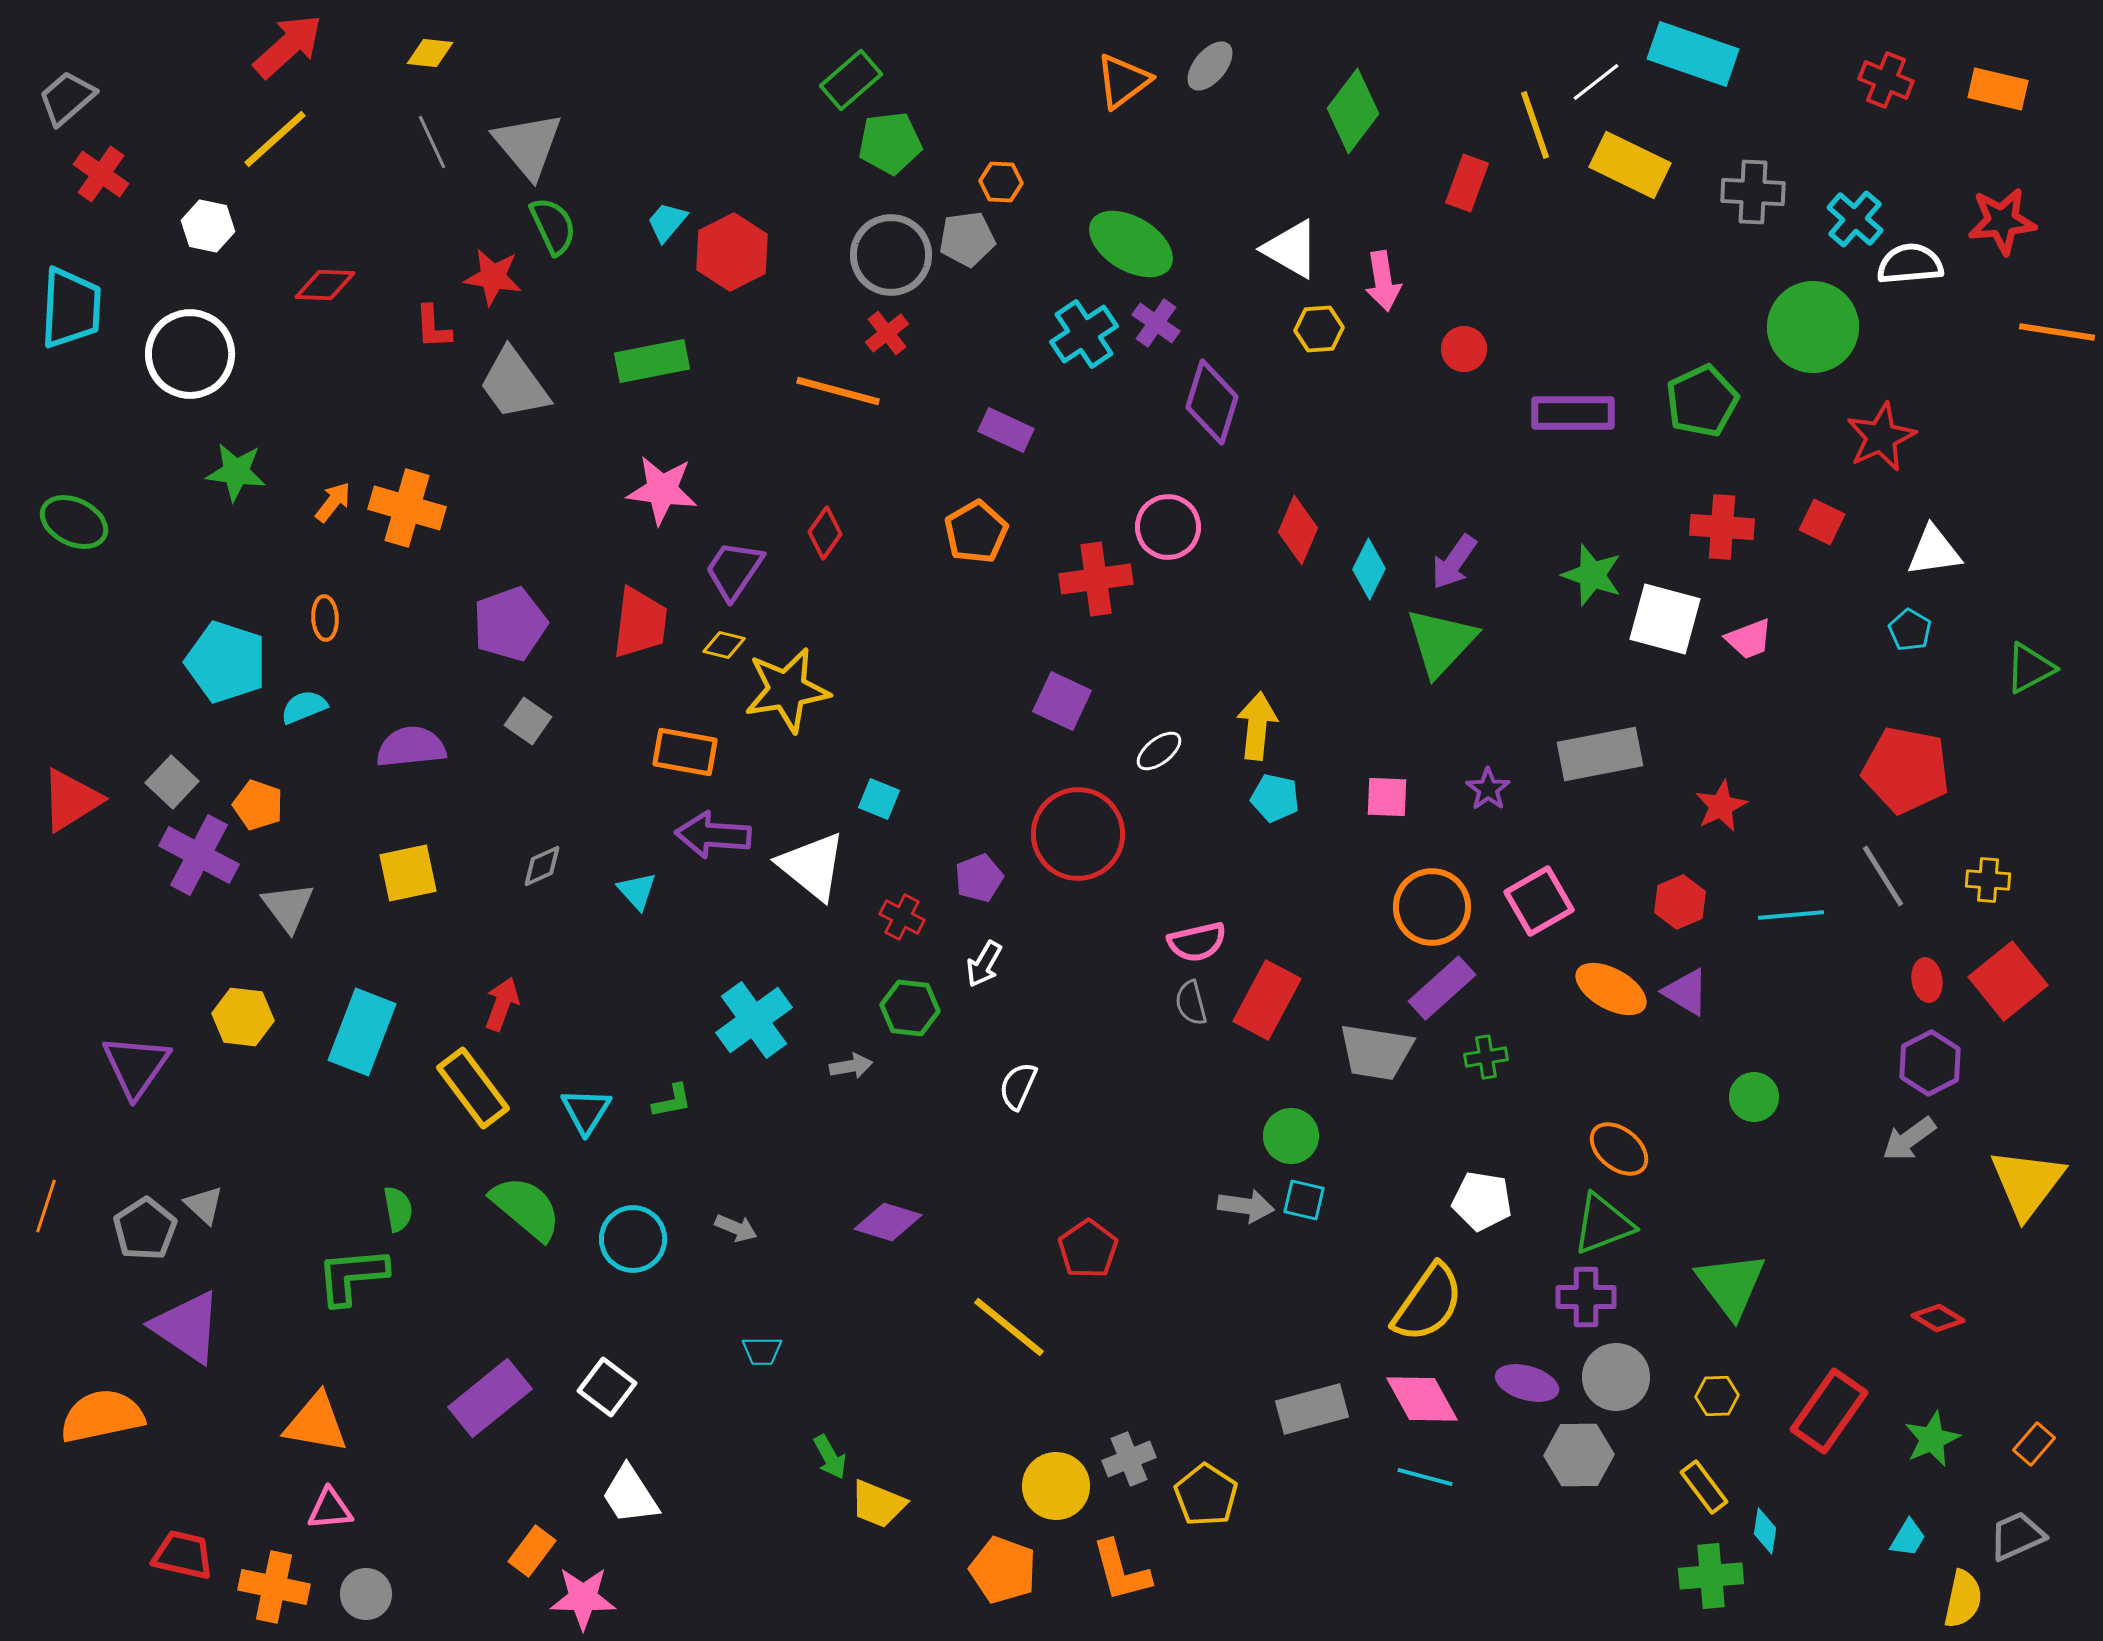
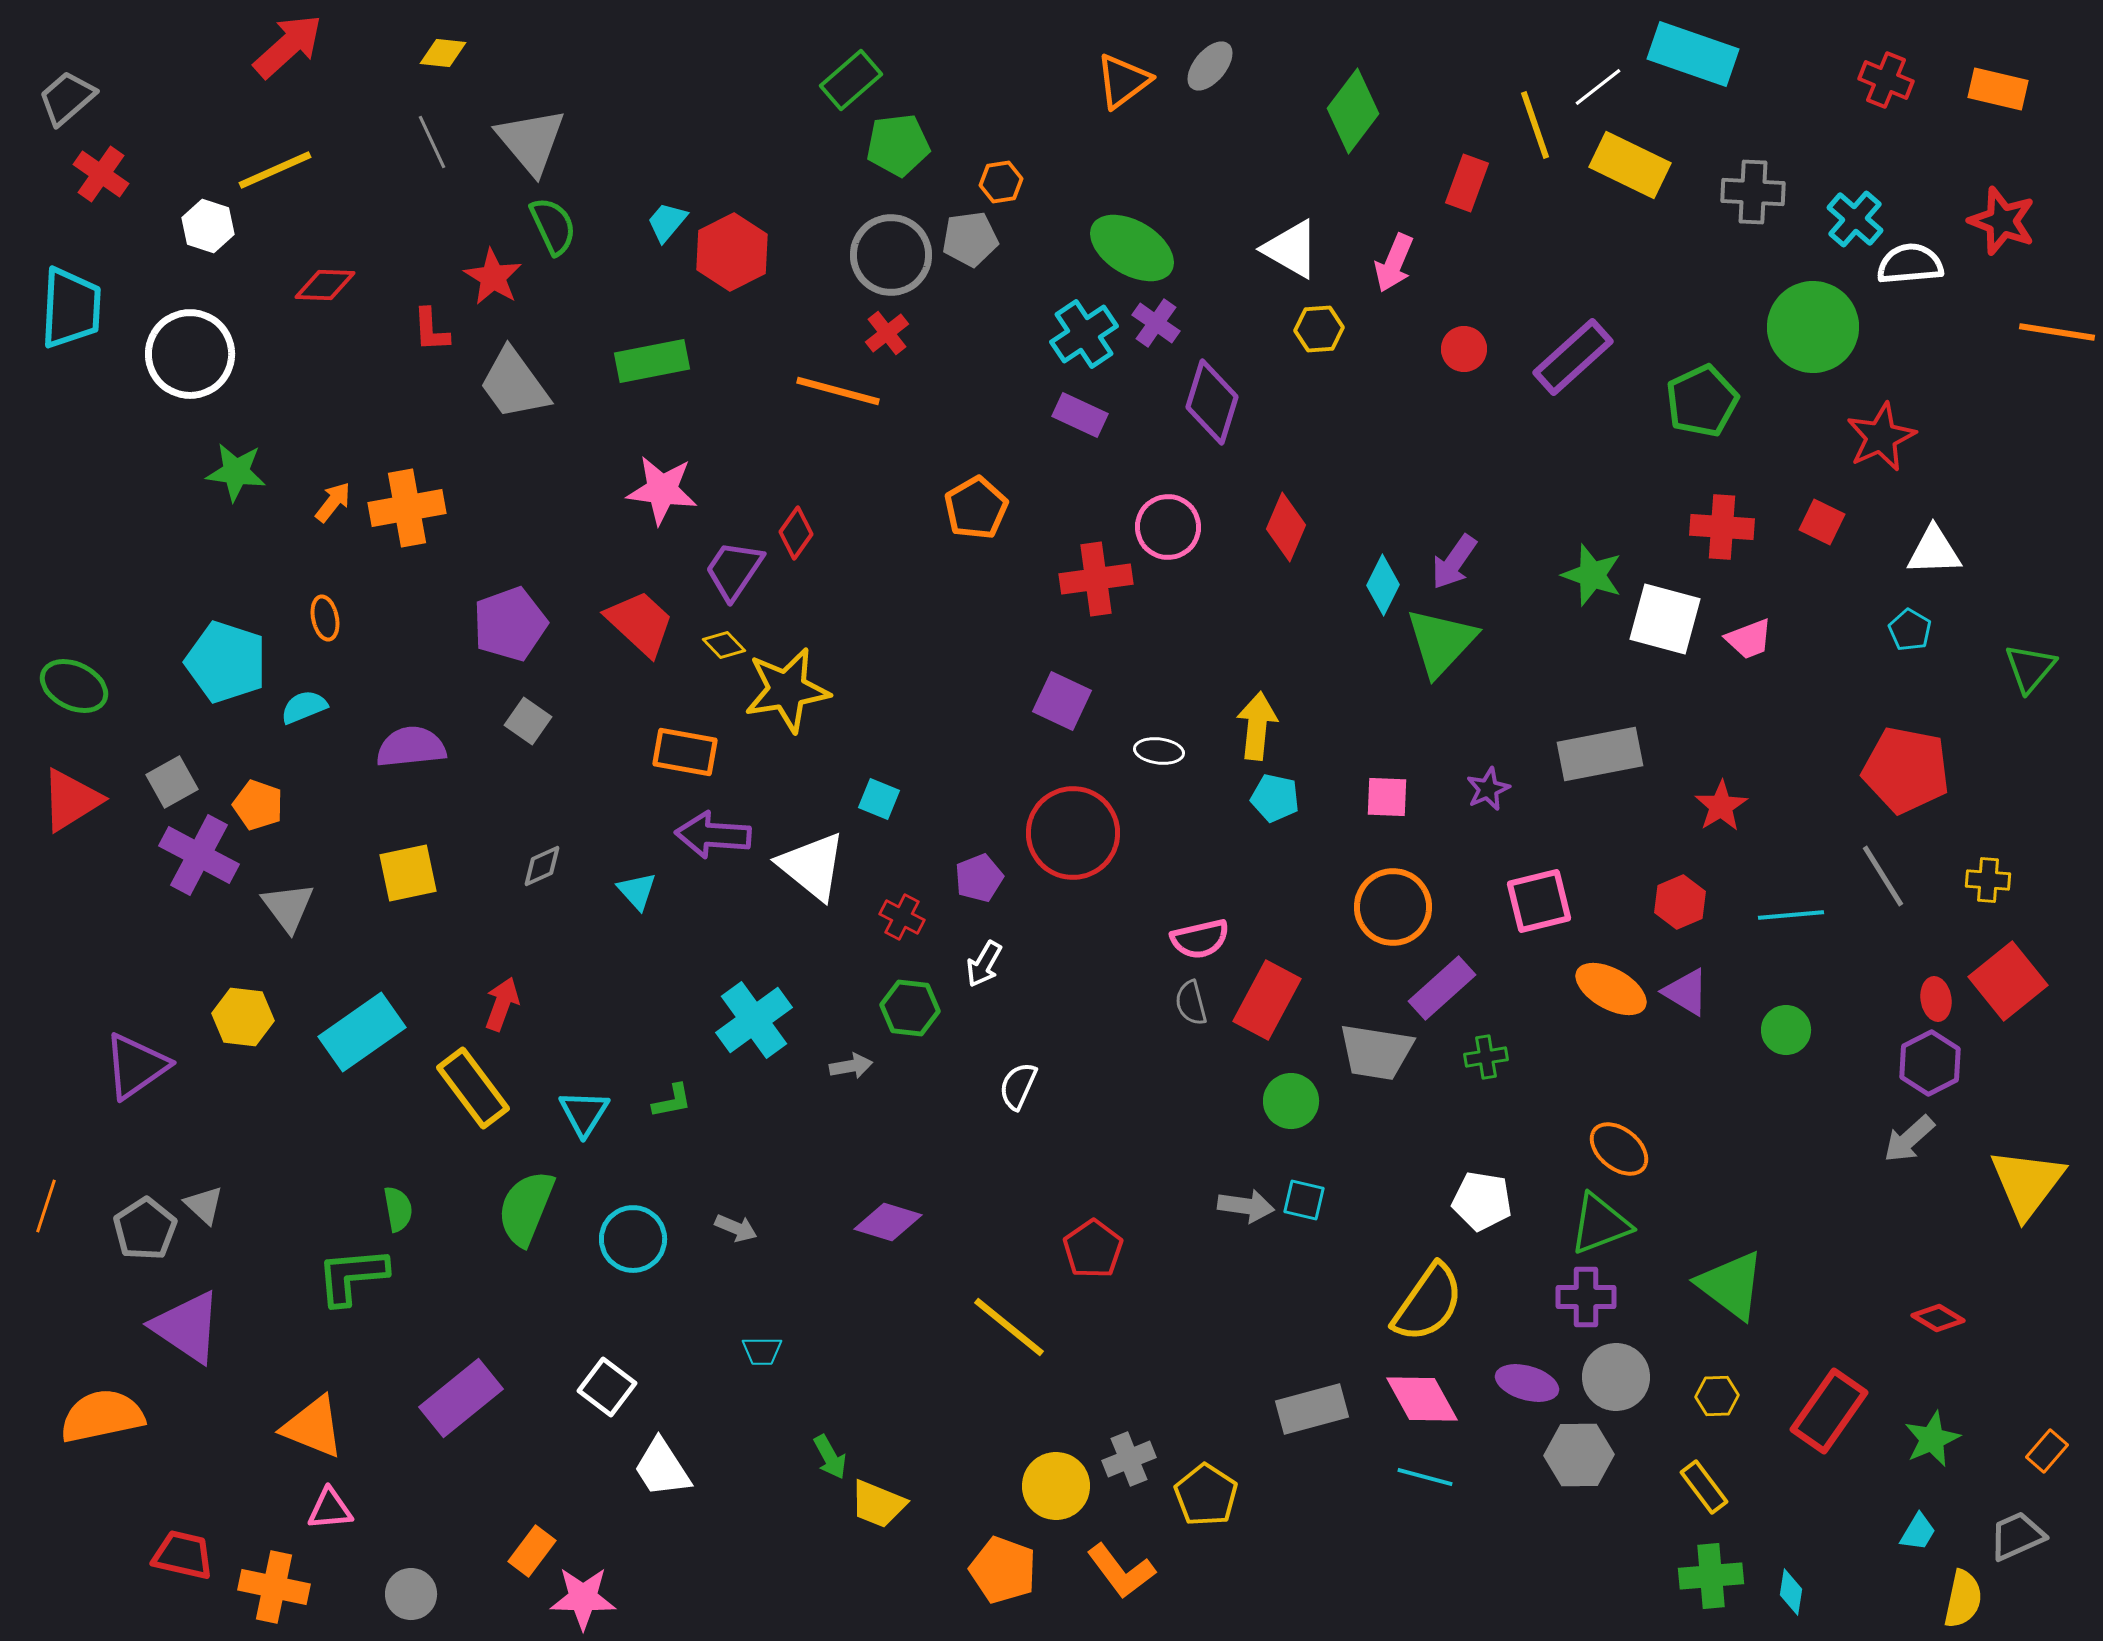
yellow diamond at (430, 53): moved 13 px right
white line at (1596, 82): moved 2 px right, 5 px down
yellow line at (275, 139): moved 31 px down; rotated 18 degrees clockwise
green pentagon at (890, 143): moved 8 px right, 2 px down
gray triangle at (528, 145): moved 3 px right, 4 px up
orange hexagon at (1001, 182): rotated 12 degrees counterclockwise
red star at (2002, 221): rotated 26 degrees clockwise
white hexagon at (208, 226): rotated 6 degrees clockwise
gray pentagon at (967, 239): moved 3 px right
green ellipse at (1131, 244): moved 1 px right, 4 px down
red star at (493, 277): rotated 22 degrees clockwise
pink arrow at (1383, 281): moved 11 px right, 18 px up; rotated 32 degrees clockwise
red L-shape at (433, 327): moved 2 px left, 3 px down
purple rectangle at (1573, 413): moved 56 px up; rotated 42 degrees counterclockwise
purple rectangle at (1006, 430): moved 74 px right, 15 px up
orange cross at (407, 508): rotated 26 degrees counterclockwise
green ellipse at (74, 522): moved 164 px down
red diamond at (1298, 530): moved 12 px left, 3 px up
orange pentagon at (976, 532): moved 24 px up
red diamond at (825, 533): moved 29 px left
white triangle at (1934, 551): rotated 6 degrees clockwise
cyan diamond at (1369, 569): moved 14 px right, 16 px down
orange ellipse at (325, 618): rotated 9 degrees counterclockwise
red trapezoid at (640, 623): rotated 54 degrees counterclockwise
yellow diamond at (724, 645): rotated 33 degrees clockwise
green triangle at (2030, 668): rotated 22 degrees counterclockwise
white ellipse at (1159, 751): rotated 45 degrees clockwise
gray square at (172, 782): rotated 18 degrees clockwise
purple star at (1488, 789): rotated 12 degrees clockwise
red star at (1721, 806): rotated 6 degrees counterclockwise
red circle at (1078, 834): moved 5 px left, 1 px up
pink square at (1539, 901): rotated 16 degrees clockwise
orange circle at (1432, 907): moved 39 px left
pink semicircle at (1197, 942): moved 3 px right, 3 px up
red ellipse at (1927, 980): moved 9 px right, 19 px down
cyan rectangle at (362, 1032): rotated 34 degrees clockwise
purple triangle at (136, 1066): rotated 20 degrees clockwise
green circle at (1754, 1097): moved 32 px right, 67 px up
cyan triangle at (586, 1111): moved 2 px left, 2 px down
green circle at (1291, 1136): moved 35 px up
gray arrow at (1909, 1139): rotated 6 degrees counterclockwise
green semicircle at (526, 1208): rotated 108 degrees counterclockwise
green triangle at (1603, 1224): moved 3 px left
red pentagon at (1088, 1249): moved 5 px right
green triangle at (1731, 1285): rotated 16 degrees counterclockwise
purple rectangle at (490, 1398): moved 29 px left
orange triangle at (316, 1423): moved 3 px left, 4 px down; rotated 12 degrees clockwise
orange rectangle at (2034, 1444): moved 13 px right, 7 px down
white trapezoid at (630, 1495): moved 32 px right, 27 px up
cyan diamond at (1765, 1531): moved 26 px right, 61 px down
cyan trapezoid at (1908, 1538): moved 10 px right, 6 px up
orange L-shape at (1121, 1571): rotated 22 degrees counterclockwise
gray circle at (366, 1594): moved 45 px right
